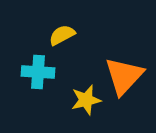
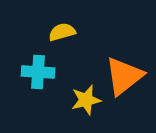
yellow semicircle: moved 3 px up; rotated 12 degrees clockwise
orange triangle: rotated 9 degrees clockwise
